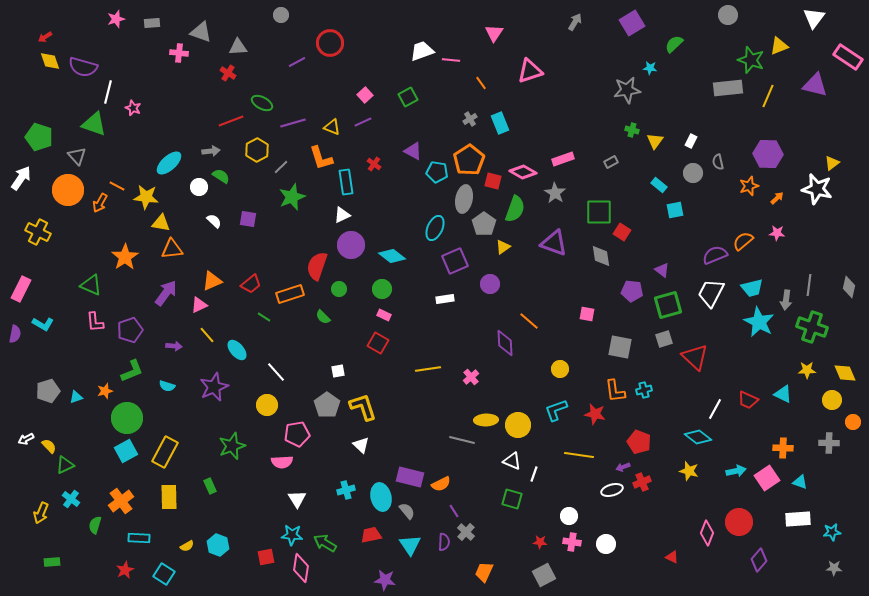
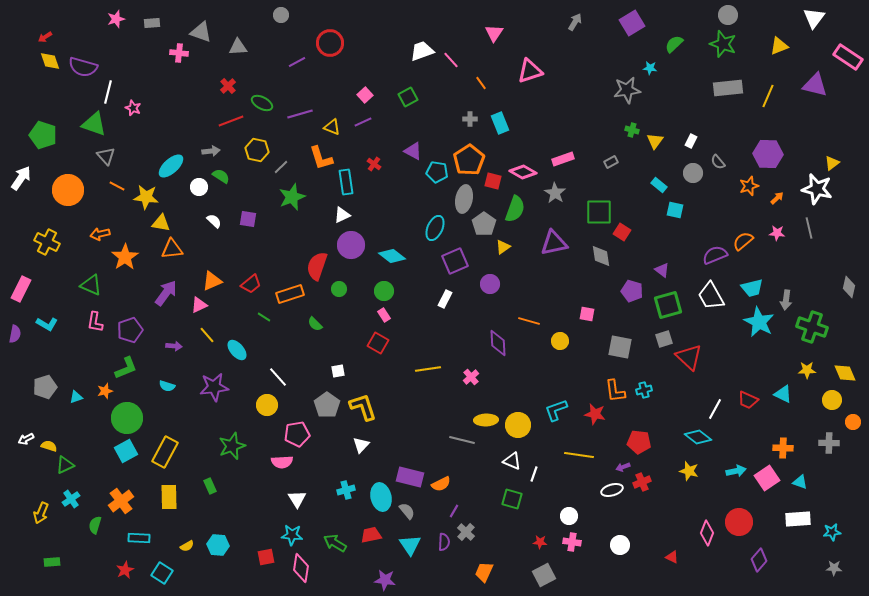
pink line at (451, 60): rotated 42 degrees clockwise
green star at (751, 60): moved 28 px left, 16 px up
red cross at (228, 73): moved 13 px down; rotated 14 degrees clockwise
gray cross at (470, 119): rotated 32 degrees clockwise
purple line at (293, 123): moved 7 px right, 9 px up
green pentagon at (39, 137): moved 4 px right, 2 px up
yellow hexagon at (257, 150): rotated 20 degrees counterclockwise
gray triangle at (77, 156): moved 29 px right
gray semicircle at (718, 162): rotated 28 degrees counterclockwise
cyan ellipse at (169, 163): moved 2 px right, 3 px down
orange arrow at (100, 203): moved 31 px down; rotated 48 degrees clockwise
cyan square at (675, 210): rotated 24 degrees clockwise
yellow cross at (38, 232): moved 9 px right, 10 px down
purple triangle at (554, 243): rotated 32 degrees counterclockwise
gray line at (809, 285): moved 57 px up; rotated 20 degrees counterclockwise
green circle at (382, 289): moved 2 px right, 2 px down
purple pentagon at (632, 291): rotated 10 degrees clockwise
white trapezoid at (711, 293): moved 3 px down; rotated 56 degrees counterclockwise
white rectangle at (445, 299): rotated 54 degrees counterclockwise
pink rectangle at (384, 315): rotated 32 degrees clockwise
green semicircle at (323, 317): moved 8 px left, 7 px down
orange line at (529, 321): rotated 25 degrees counterclockwise
pink L-shape at (95, 322): rotated 15 degrees clockwise
cyan L-shape at (43, 324): moved 4 px right
purple diamond at (505, 343): moved 7 px left
red triangle at (695, 357): moved 6 px left
yellow circle at (560, 369): moved 28 px up
green L-shape at (132, 371): moved 6 px left, 3 px up
white line at (276, 372): moved 2 px right, 5 px down
purple star at (214, 387): rotated 16 degrees clockwise
gray pentagon at (48, 391): moved 3 px left, 4 px up
red pentagon at (639, 442): rotated 15 degrees counterclockwise
white triangle at (361, 445): rotated 30 degrees clockwise
yellow semicircle at (49, 446): rotated 28 degrees counterclockwise
cyan cross at (71, 499): rotated 18 degrees clockwise
purple line at (454, 511): rotated 64 degrees clockwise
green arrow at (325, 543): moved 10 px right
white circle at (606, 544): moved 14 px right, 1 px down
cyan hexagon at (218, 545): rotated 15 degrees counterclockwise
cyan square at (164, 574): moved 2 px left, 1 px up
